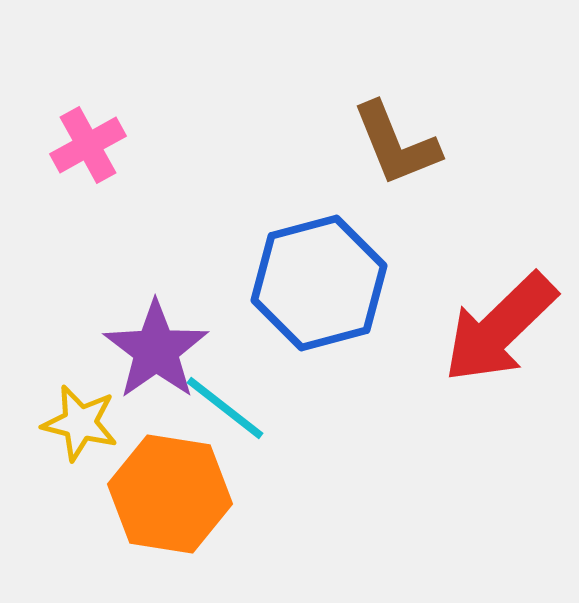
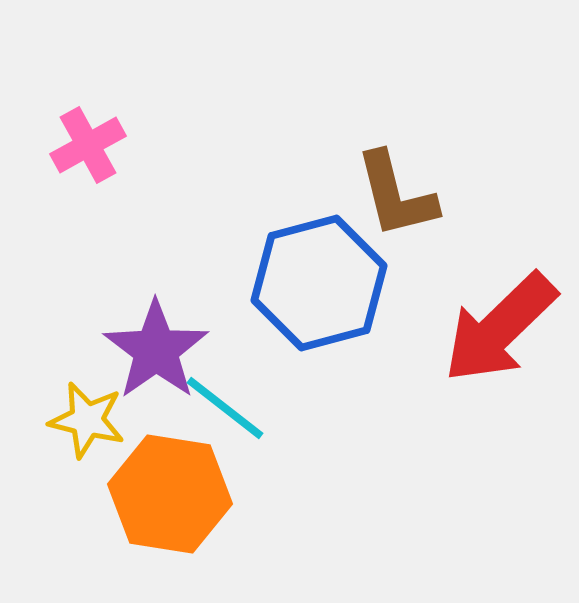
brown L-shape: moved 51 px down; rotated 8 degrees clockwise
yellow star: moved 7 px right, 3 px up
